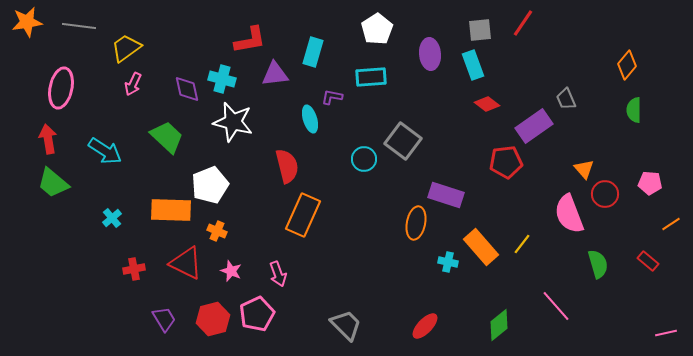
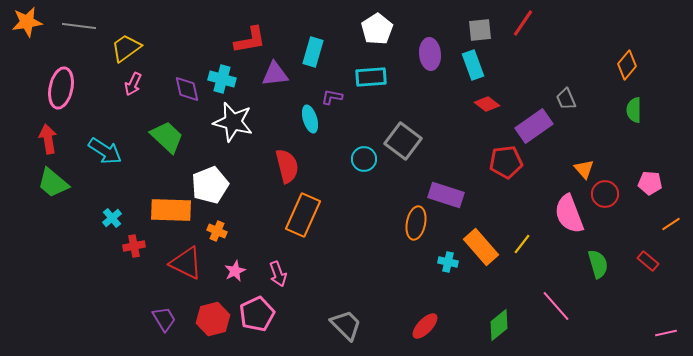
red cross at (134, 269): moved 23 px up
pink star at (231, 271): moved 4 px right; rotated 25 degrees clockwise
